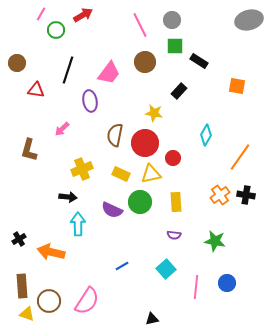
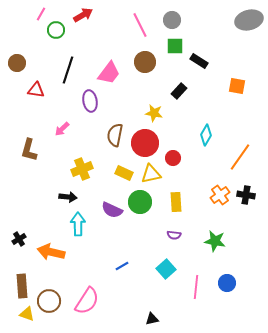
yellow rectangle at (121, 174): moved 3 px right, 1 px up
